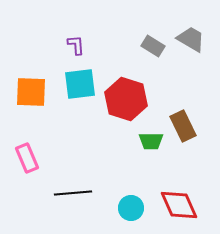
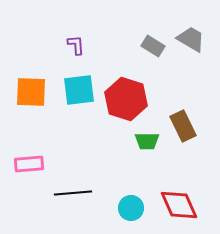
cyan square: moved 1 px left, 6 px down
green trapezoid: moved 4 px left
pink rectangle: moved 2 px right, 6 px down; rotated 72 degrees counterclockwise
